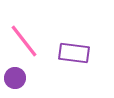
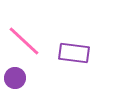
pink line: rotated 9 degrees counterclockwise
